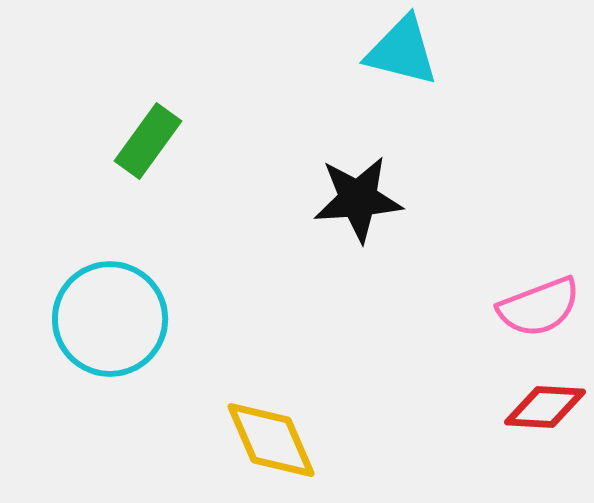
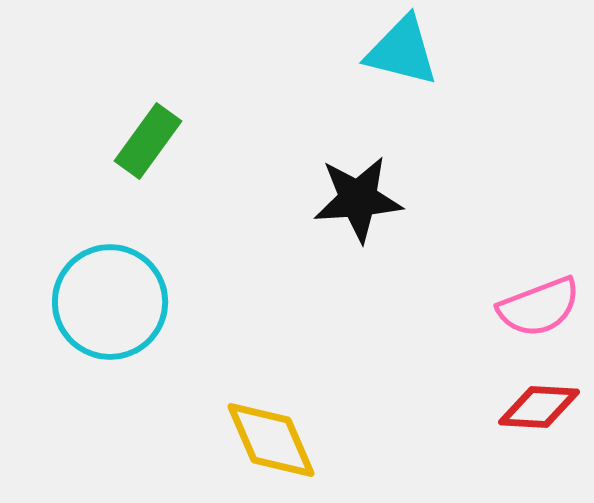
cyan circle: moved 17 px up
red diamond: moved 6 px left
